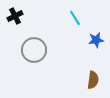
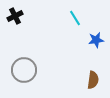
gray circle: moved 10 px left, 20 px down
